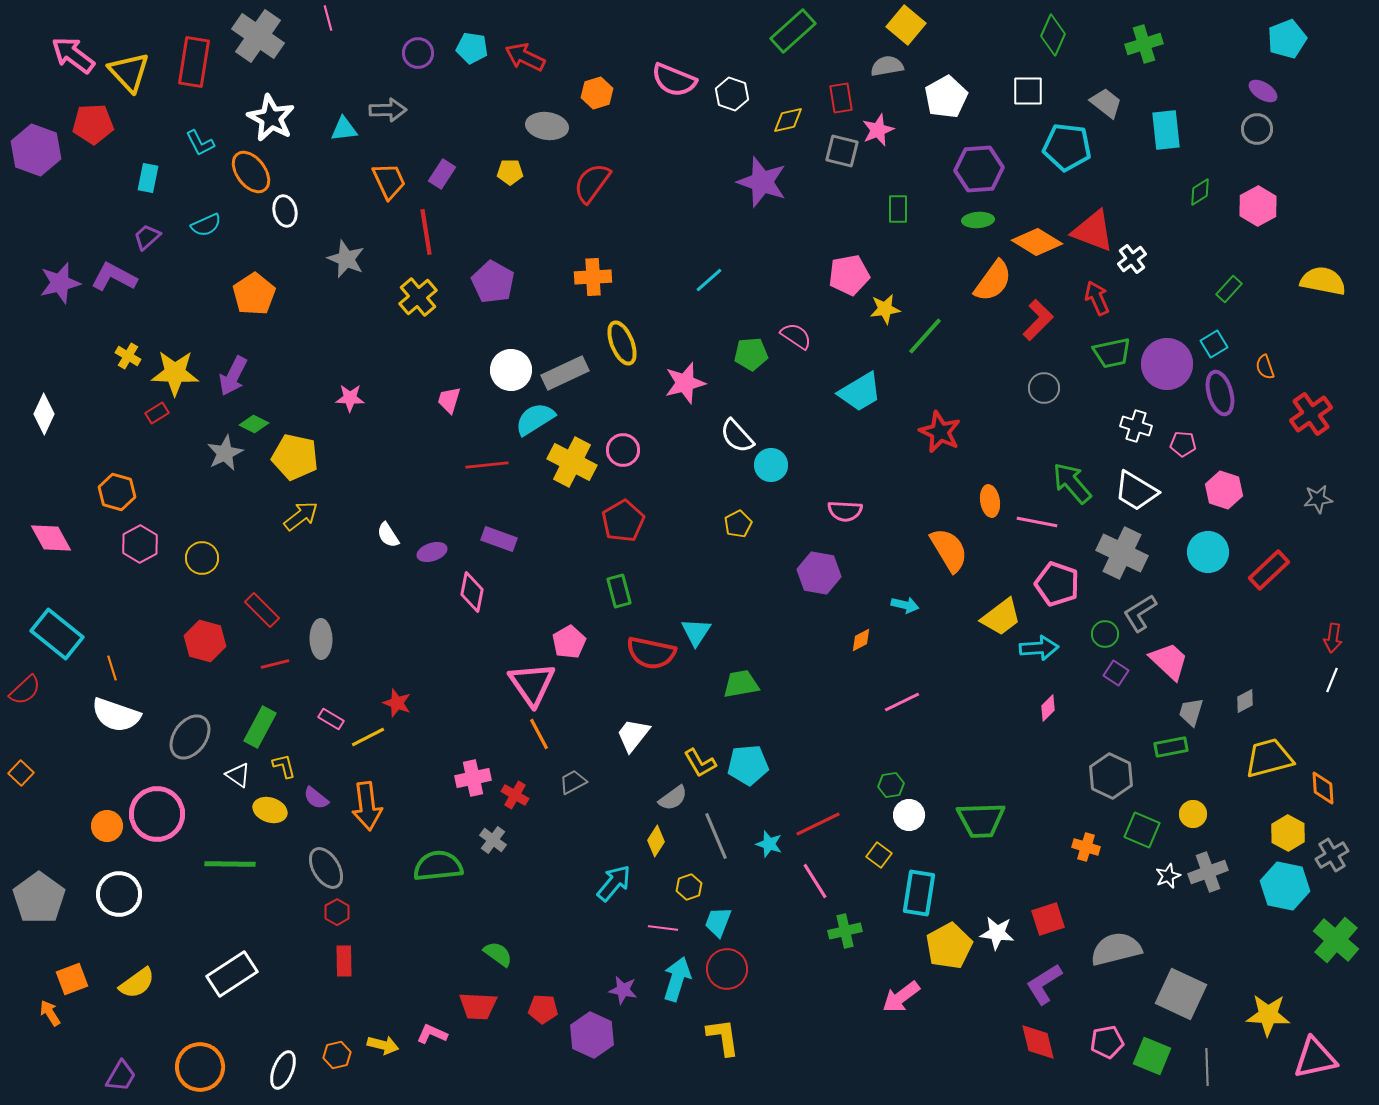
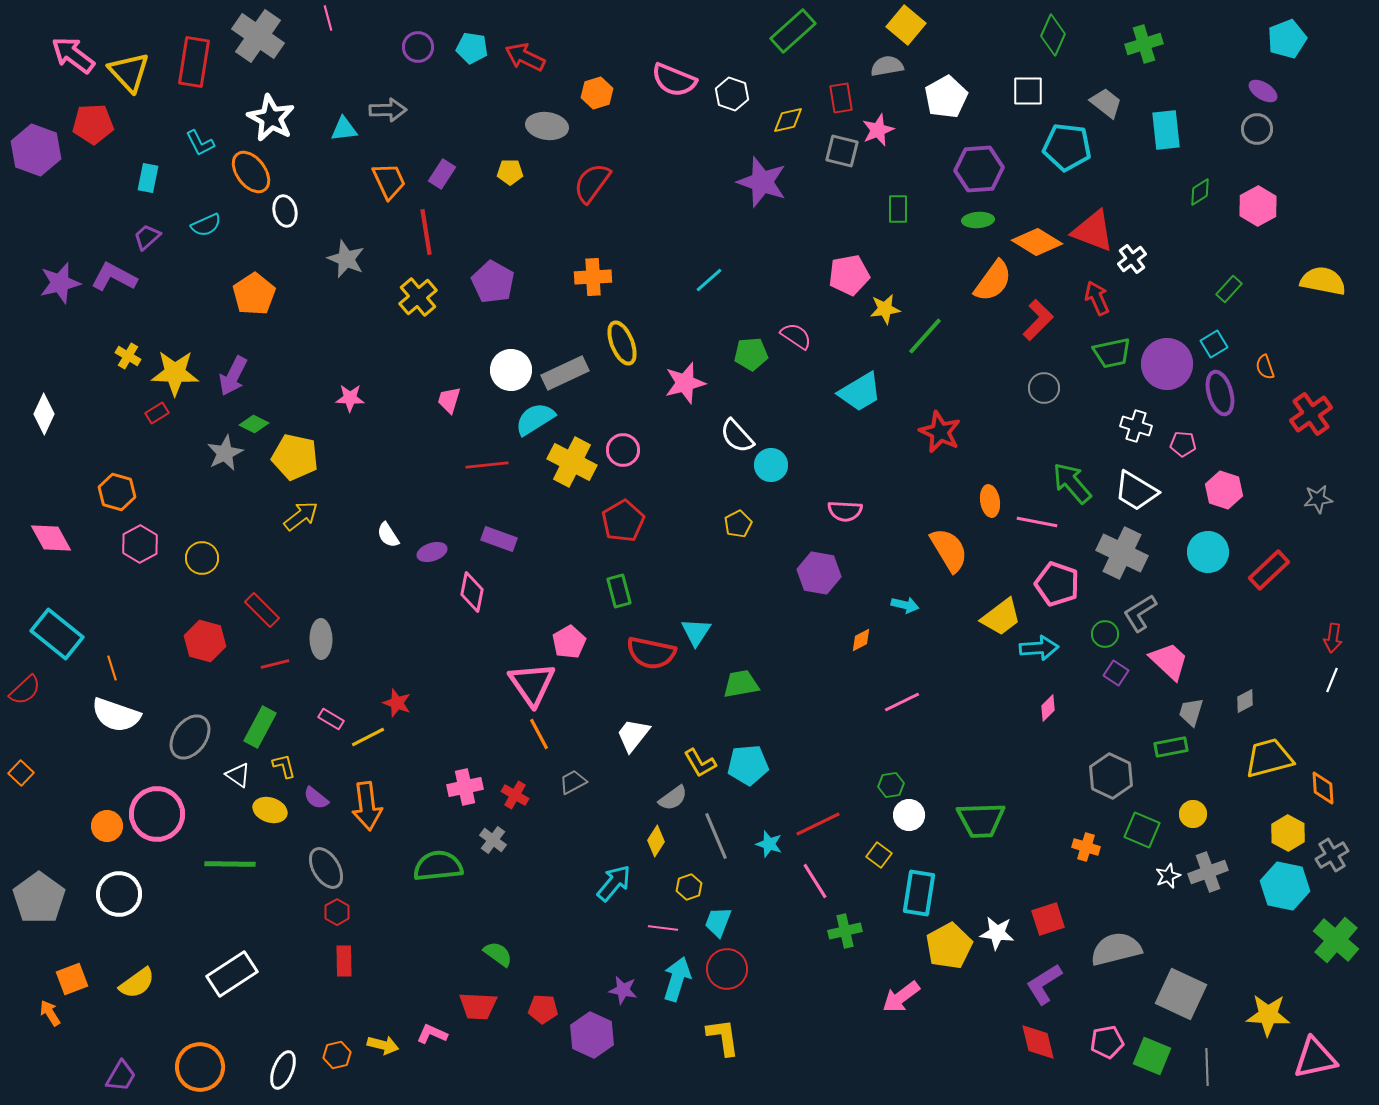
purple circle at (418, 53): moved 6 px up
pink cross at (473, 778): moved 8 px left, 9 px down
